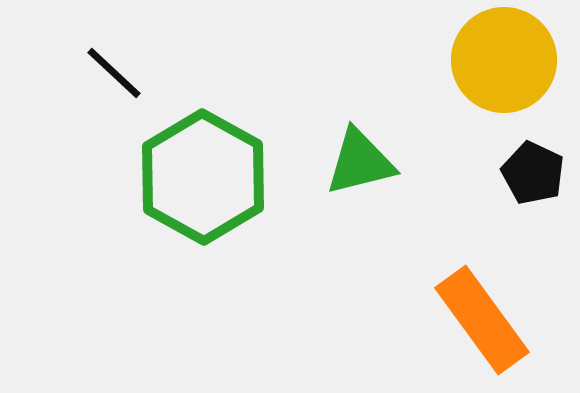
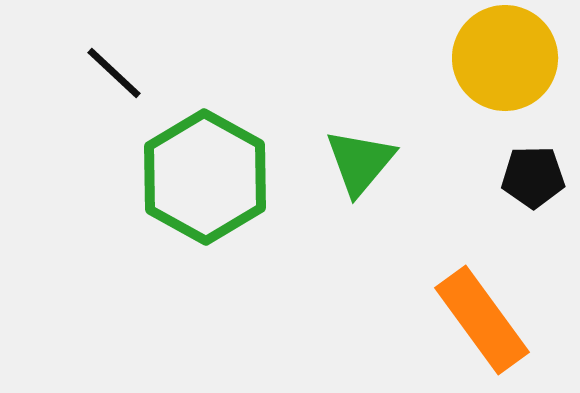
yellow circle: moved 1 px right, 2 px up
green triangle: rotated 36 degrees counterclockwise
black pentagon: moved 4 px down; rotated 26 degrees counterclockwise
green hexagon: moved 2 px right
